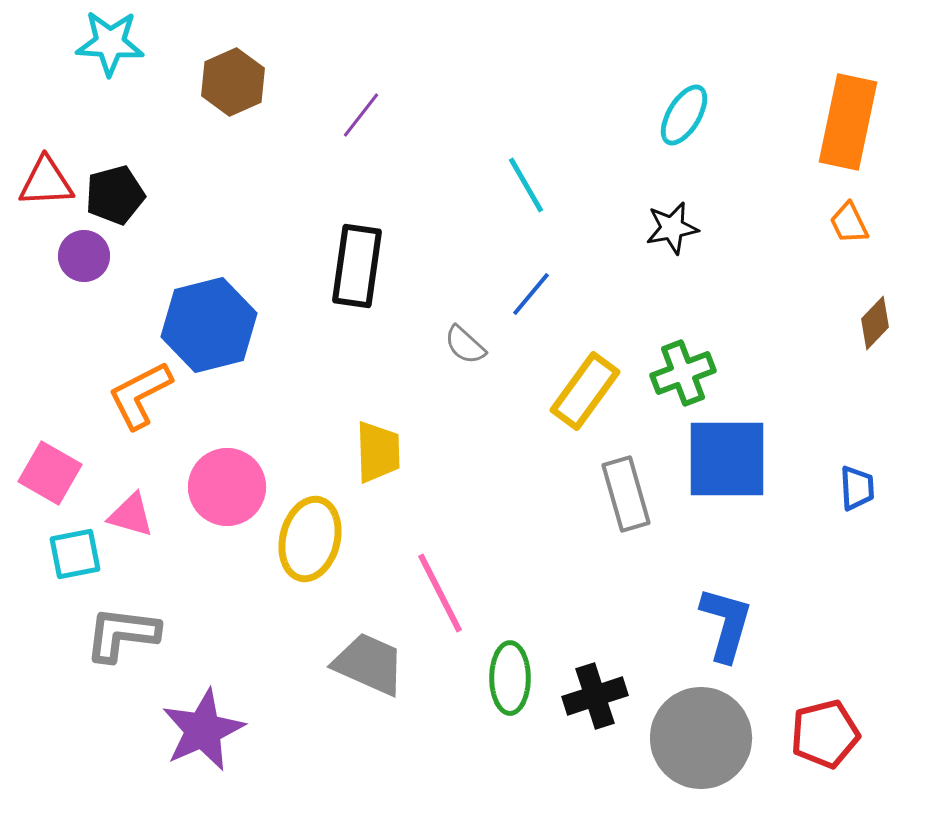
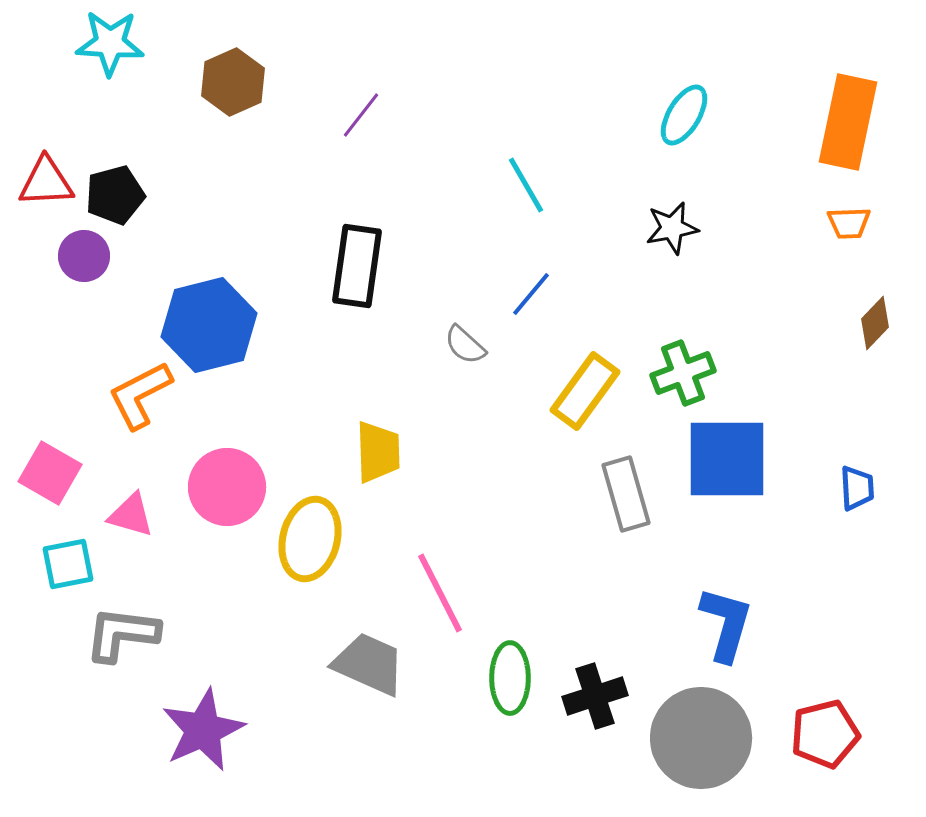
orange trapezoid: rotated 66 degrees counterclockwise
cyan square: moved 7 px left, 10 px down
